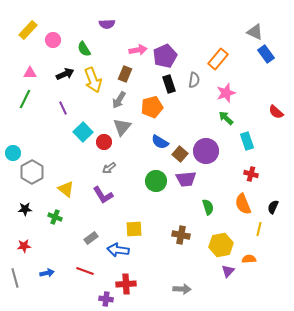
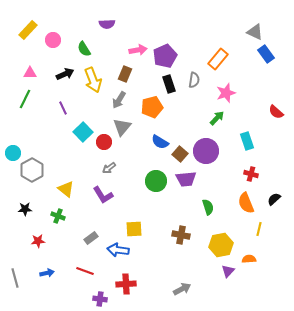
green arrow at (226, 118): moved 9 px left; rotated 91 degrees clockwise
gray hexagon at (32, 172): moved 2 px up
orange semicircle at (243, 204): moved 3 px right, 1 px up
black semicircle at (273, 207): moved 1 px right, 8 px up; rotated 24 degrees clockwise
green cross at (55, 217): moved 3 px right, 1 px up
red star at (24, 246): moved 14 px right, 5 px up
gray arrow at (182, 289): rotated 30 degrees counterclockwise
purple cross at (106, 299): moved 6 px left
